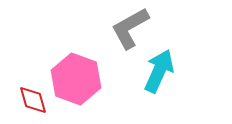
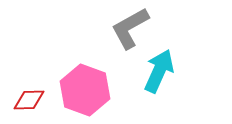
pink hexagon: moved 9 px right, 11 px down
red diamond: moved 4 px left; rotated 76 degrees counterclockwise
